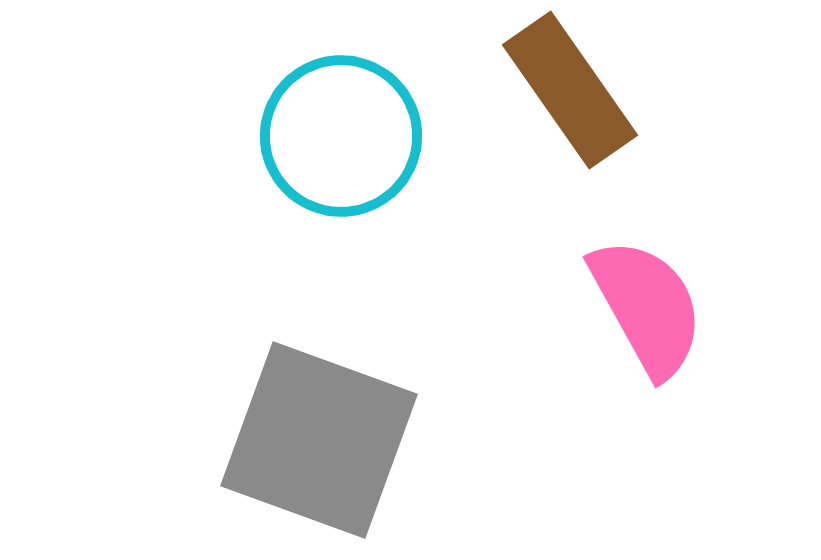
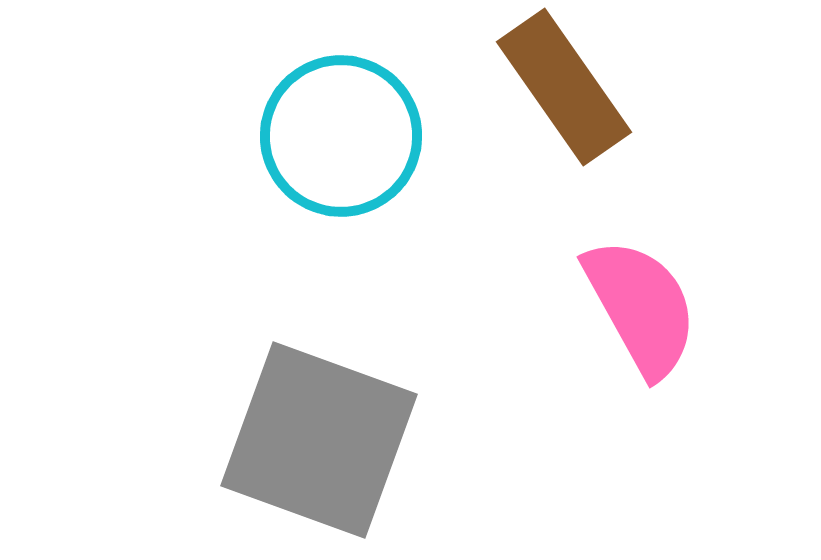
brown rectangle: moved 6 px left, 3 px up
pink semicircle: moved 6 px left
